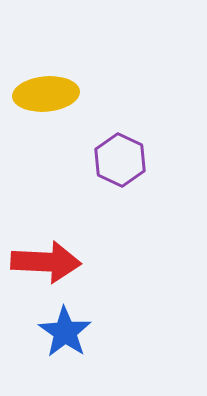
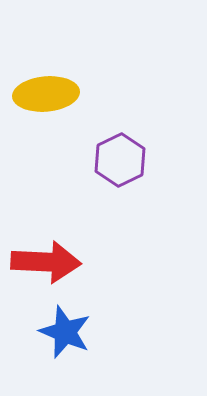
purple hexagon: rotated 9 degrees clockwise
blue star: rotated 12 degrees counterclockwise
